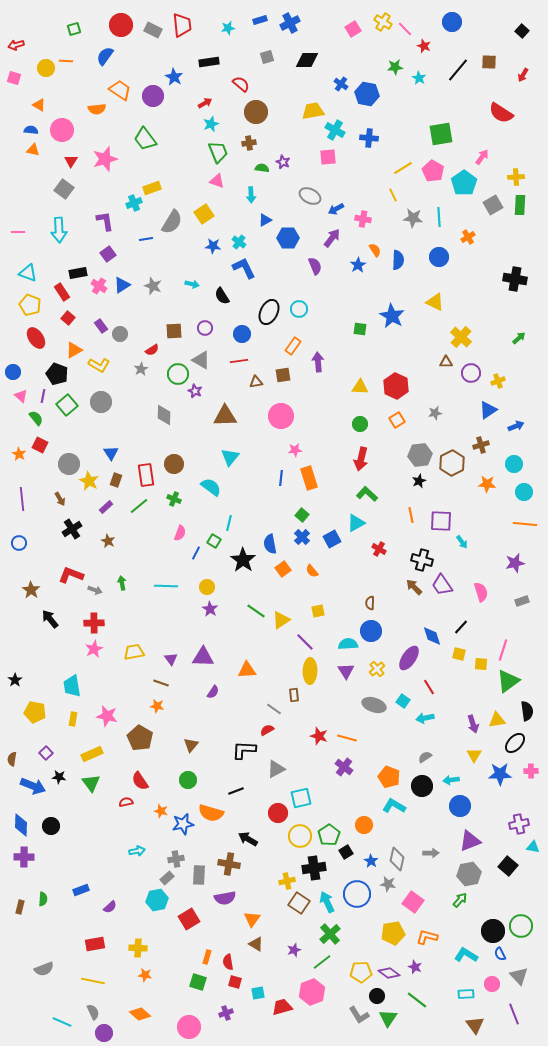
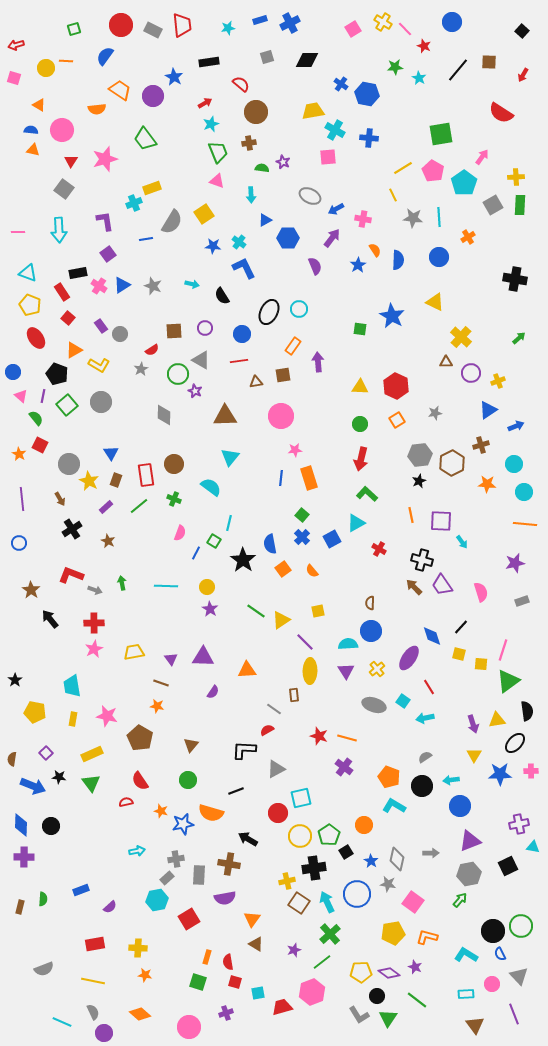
black square at (508, 866): rotated 24 degrees clockwise
